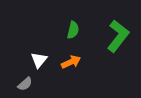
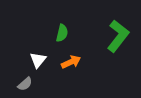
green semicircle: moved 11 px left, 3 px down
white triangle: moved 1 px left
